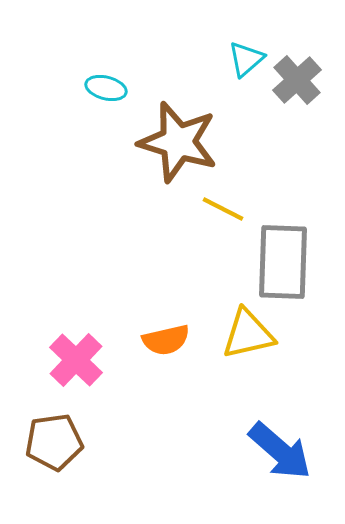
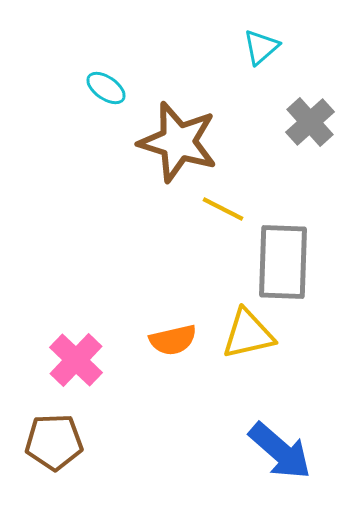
cyan triangle: moved 15 px right, 12 px up
gray cross: moved 13 px right, 42 px down
cyan ellipse: rotated 21 degrees clockwise
orange semicircle: moved 7 px right
brown pentagon: rotated 6 degrees clockwise
